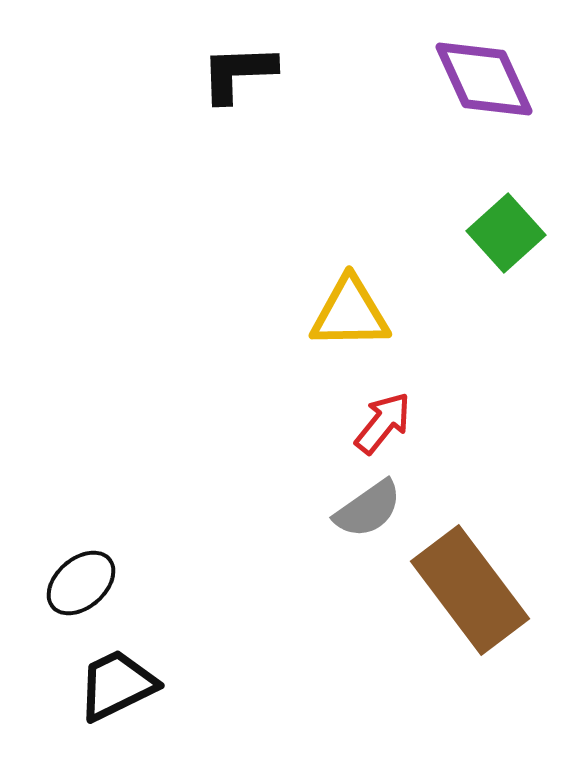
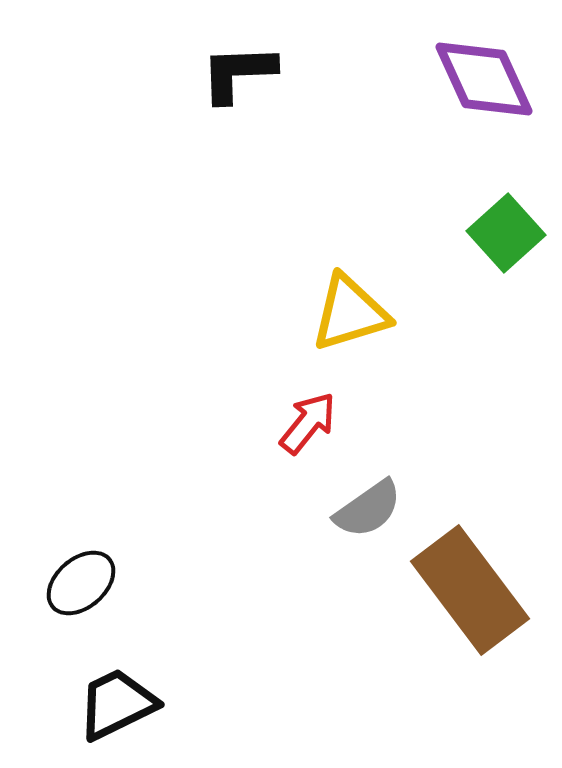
yellow triangle: rotated 16 degrees counterclockwise
red arrow: moved 75 px left
black trapezoid: moved 19 px down
